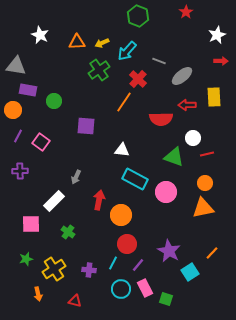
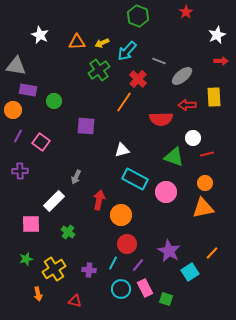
white triangle at (122, 150): rotated 21 degrees counterclockwise
